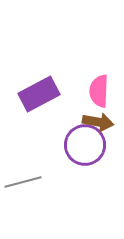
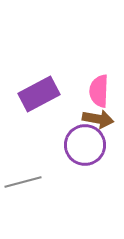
brown arrow: moved 3 px up
